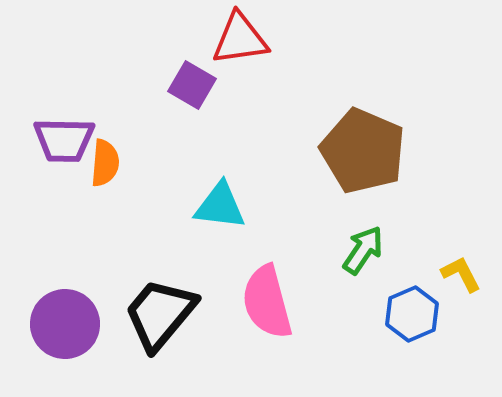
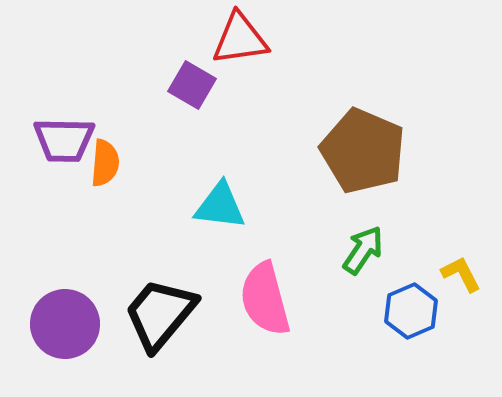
pink semicircle: moved 2 px left, 3 px up
blue hexagon: moved 1 px left, 3 px up
